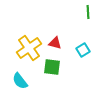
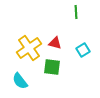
green line: moved 12 px left
